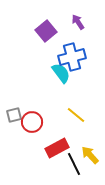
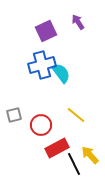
purple square: rotated 15 degrees clockwise
blue cross: moved 30 px left, 8 px down
red circle: moved 9 px right, 3 px down
